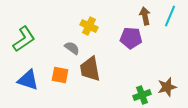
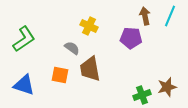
blue triangle: moved 4 px left, 5 px down
